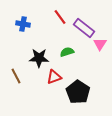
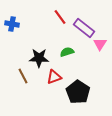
blue cross: moved 11 px left
brown line: moved 7 px right
